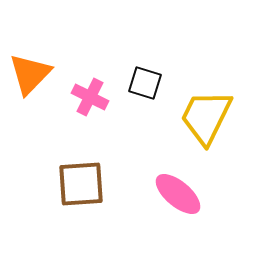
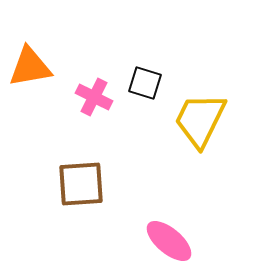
orange triangle: moved 7 px up; rotated 36 degrees clockwise
pink cross: moved 4 px right
yellow trapezoid: moved 6 px left, 3 px down
pink ellipse: moved 9 px left, 47 px down
